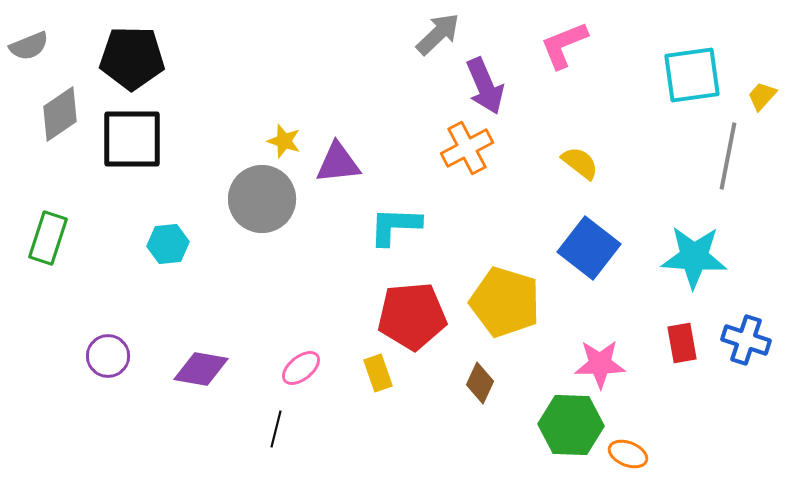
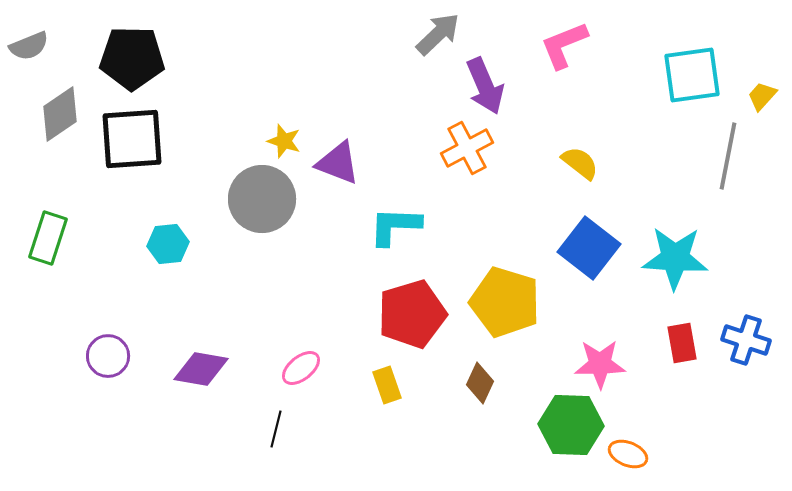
black square: rotated 4 degrees counterclockwise
purple triangle: rotated 27 degrees clockwise
cyan star: moved 19 px left, 1 px down
red pentagon: moved 2 px up; rotated 12 degrees counterclockwise
yellow rectangle: moved 9 px right, 12 px down
